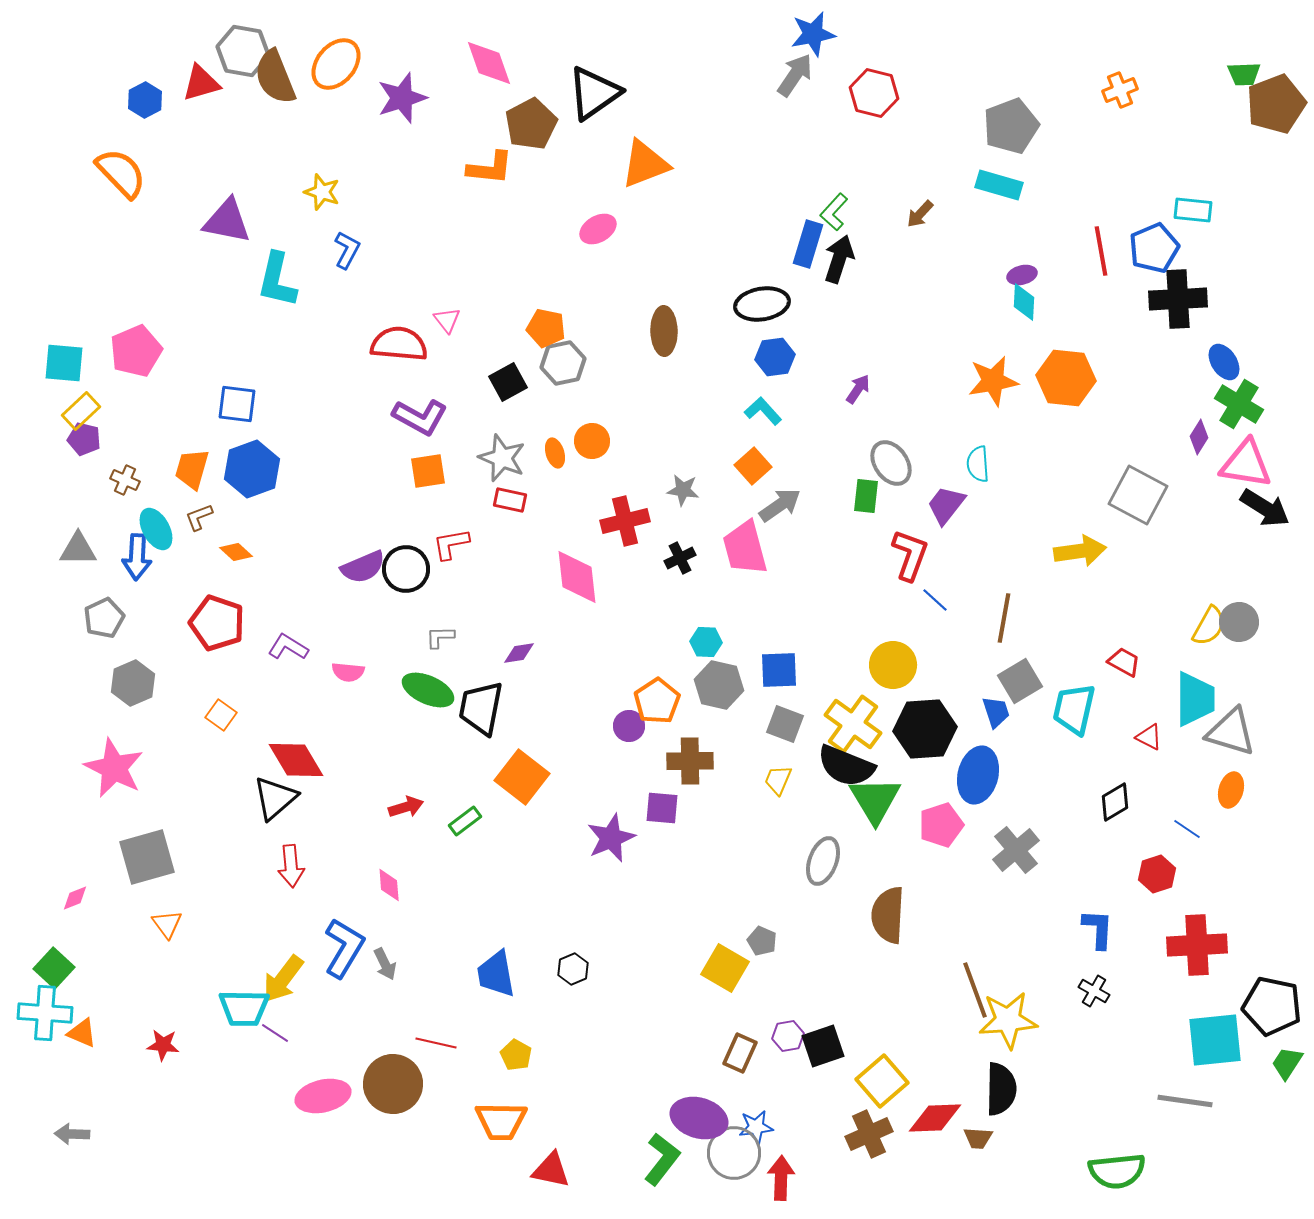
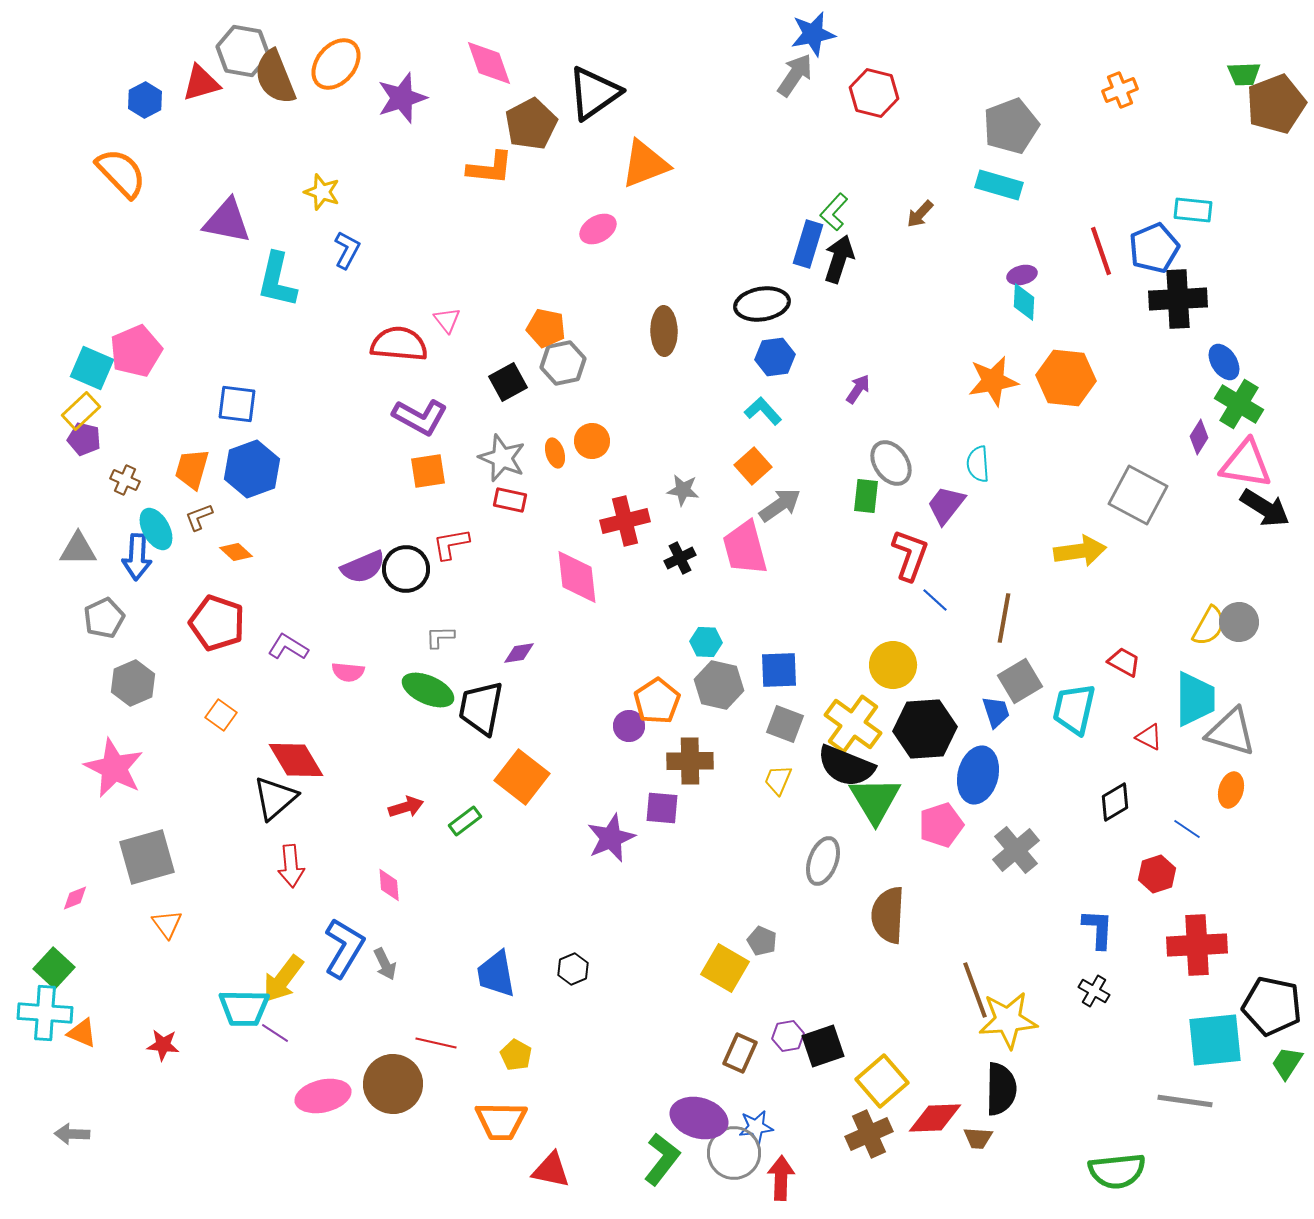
red line at (1101, 251): rotated 9 degrees counterclockwise
cyan square at (64, 363): moved 28 px right, 5 px down; rotated 18 degrees clockwise
